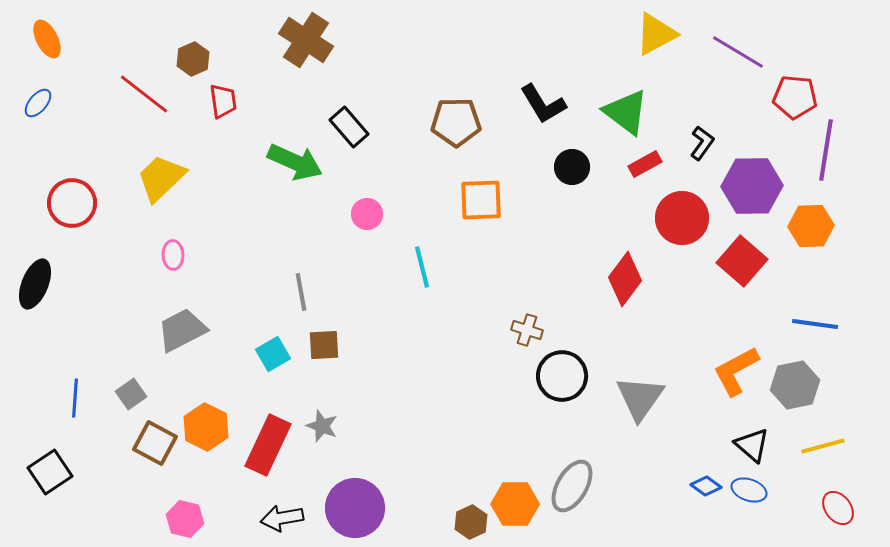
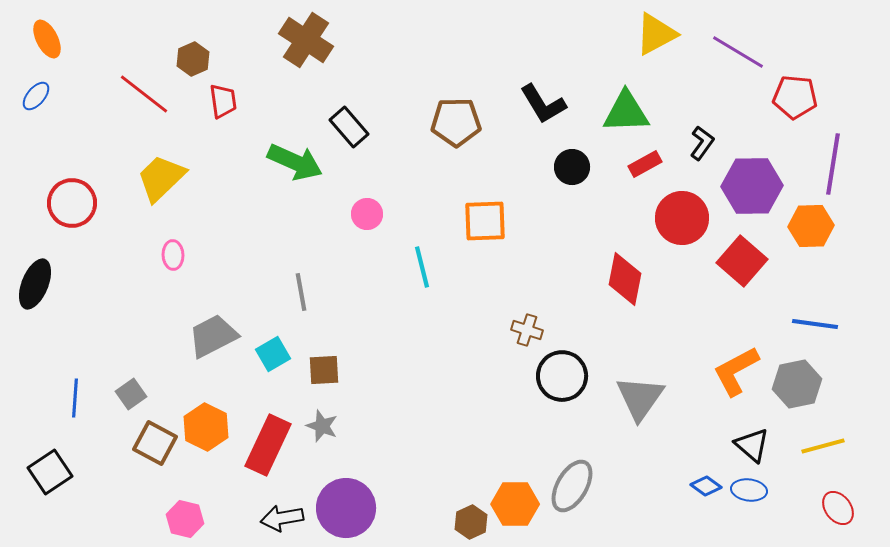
blue ellipse at (38, 103): moved 2 px left, 7 px up
green triangle at (626, 112): rotated 39 degrees counterclockwise
purple line at (826, 150): moved 7 px right, 14 px down
orange square at (481, 200): moved 4 px right, 21 px down
red diamond at (625, 279): rotated 26 degrees counterclockwise
gray trapezoid at (182, 330): moved 31 px right, 6 px down
brown square at (324, 345): moved 25 px down
gray hexagon at (795, 385): moved 2 px right, 1 px up
blue ellipse at (749, 490): rotated 12 degrees counterclockwise
purple circle at (355, 508): moved 9 px left
